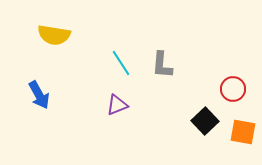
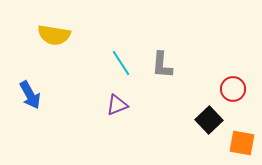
blue arrow: moved 9 px left
black square: moved 4 px right, 1 px up
orange square: moved 1 px left, 11 px down
